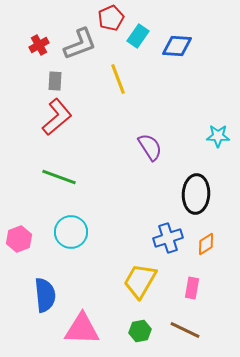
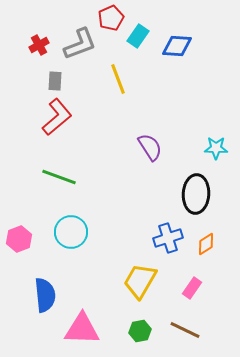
cyan star: moved 2 px left, 12 px down
pink rectangle: rotated 25 degrees clockwise
